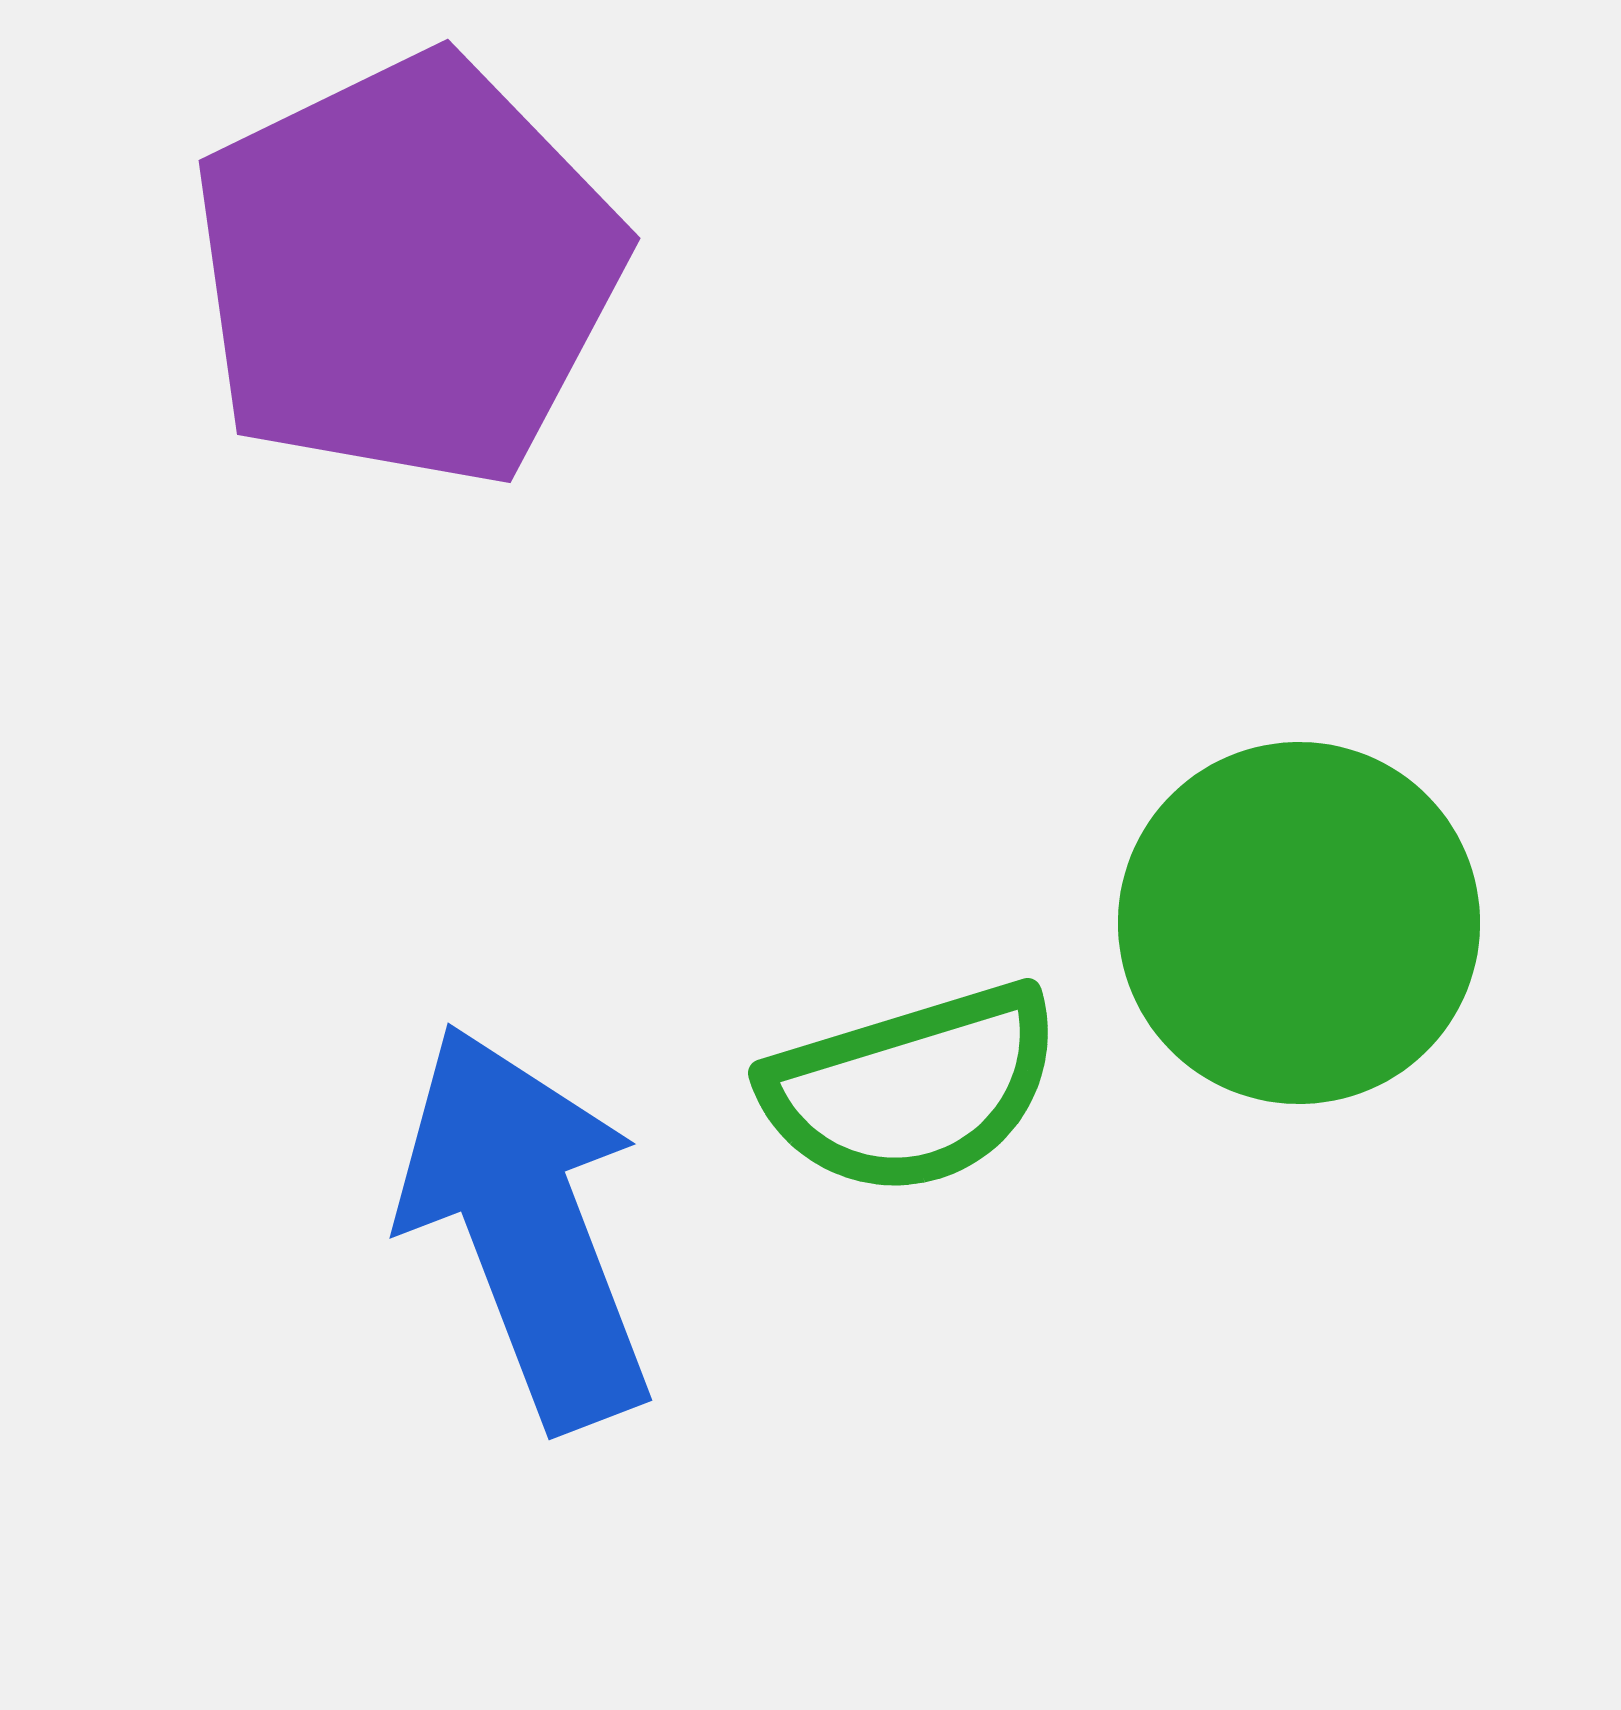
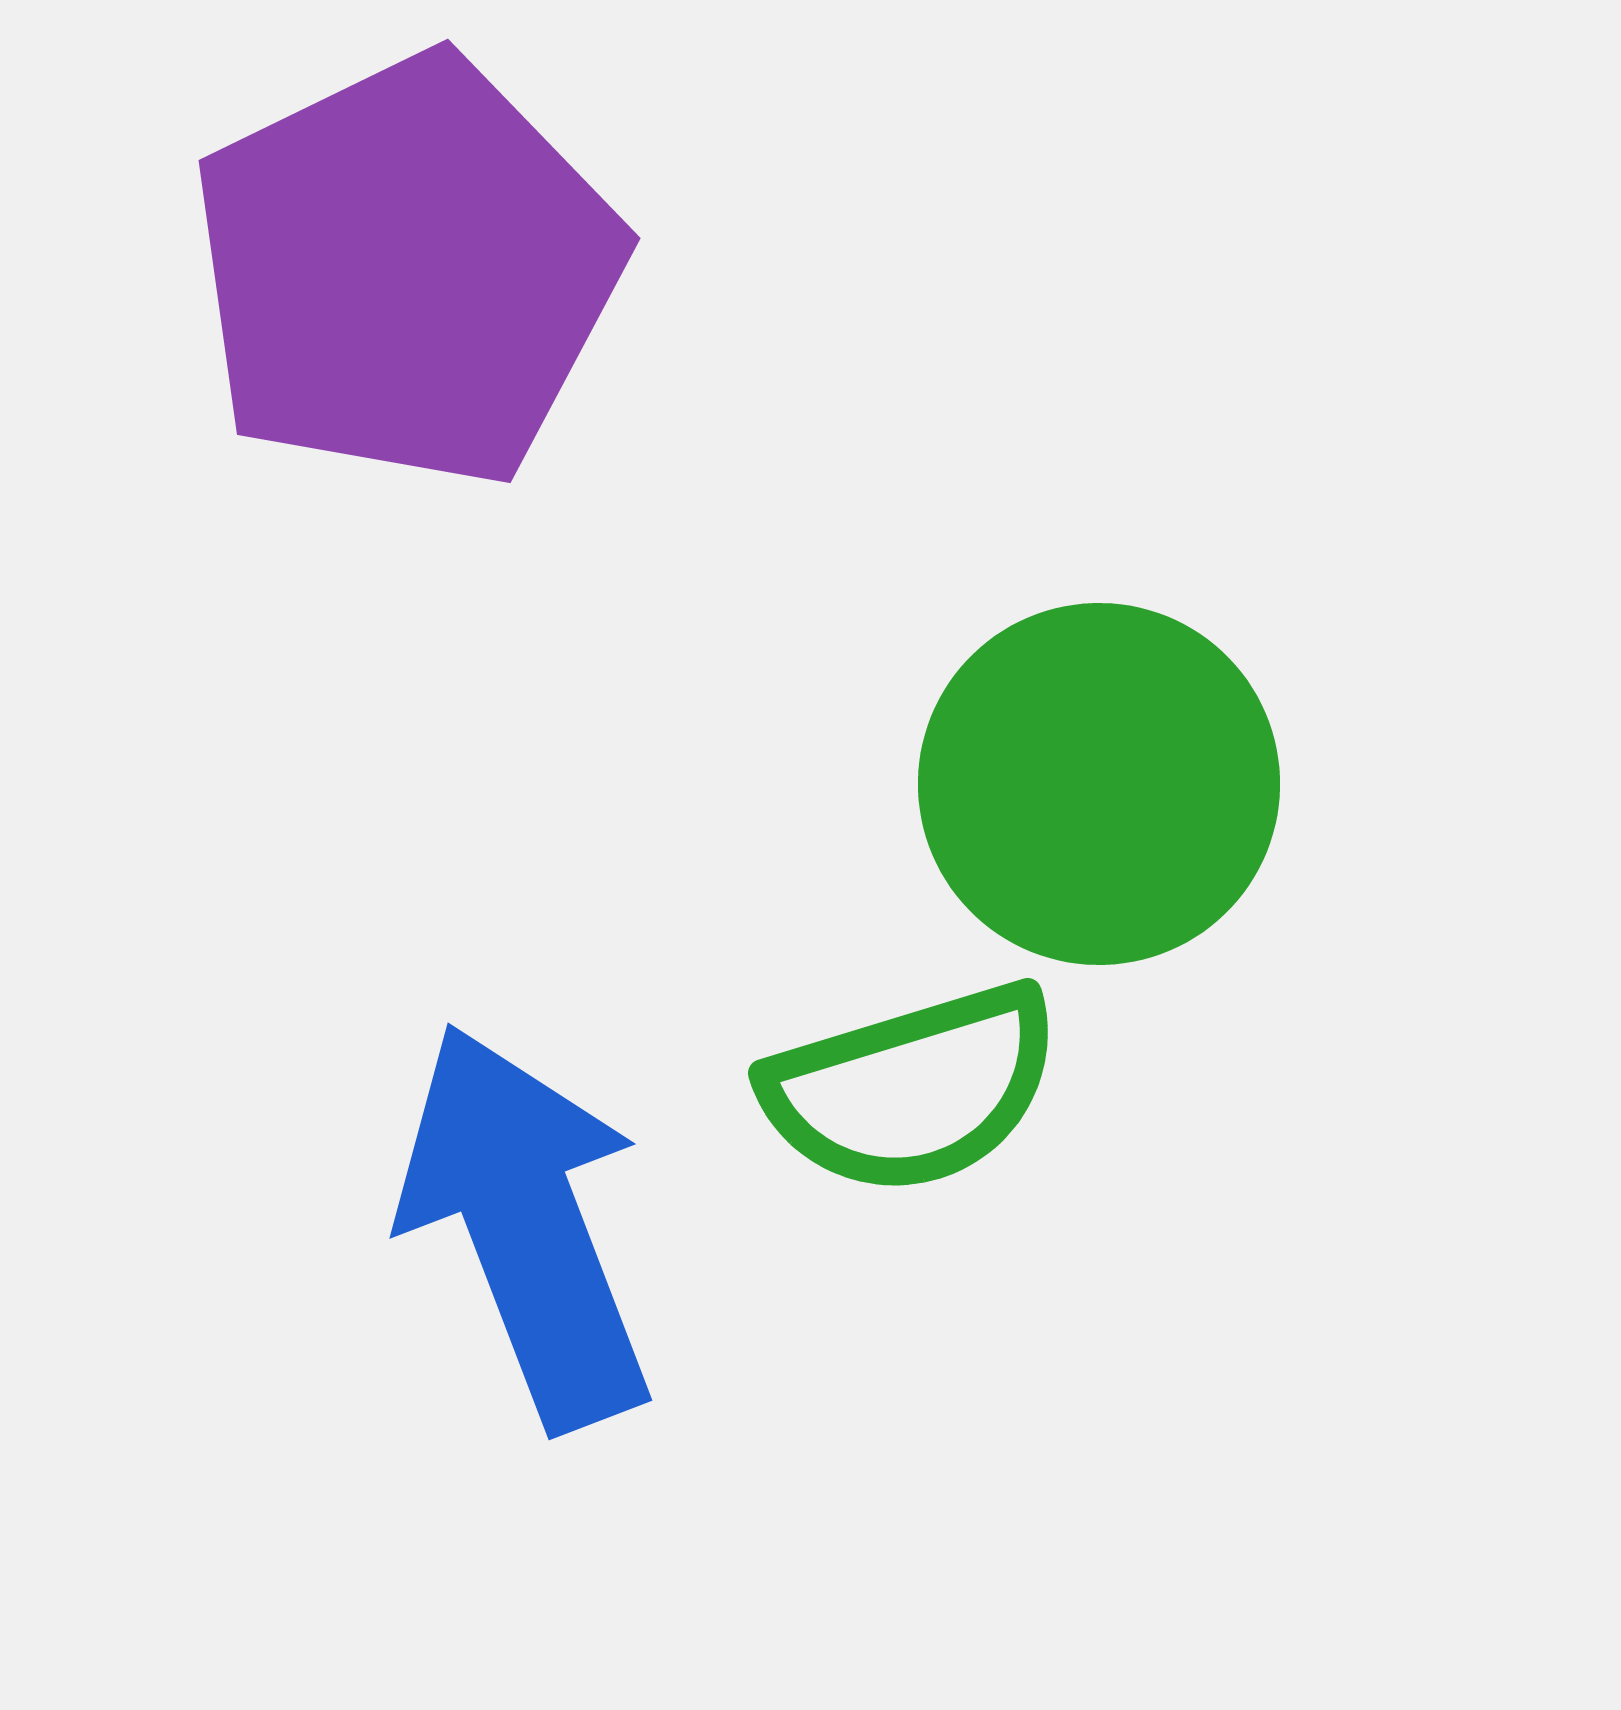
green circle: moved 200 px left, 139 px up
